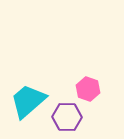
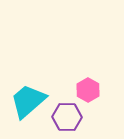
pink hexagon: moved 1 px down; rotated 10 degrees clockwise
